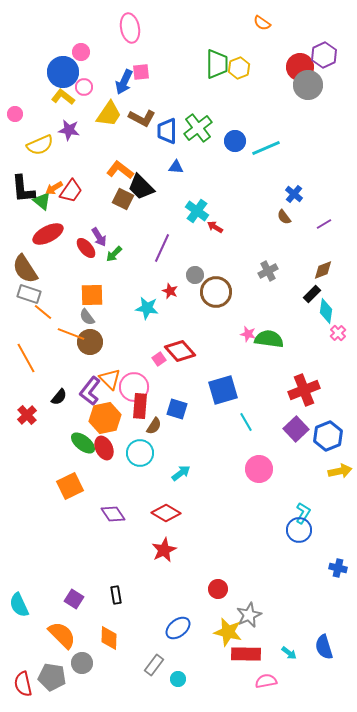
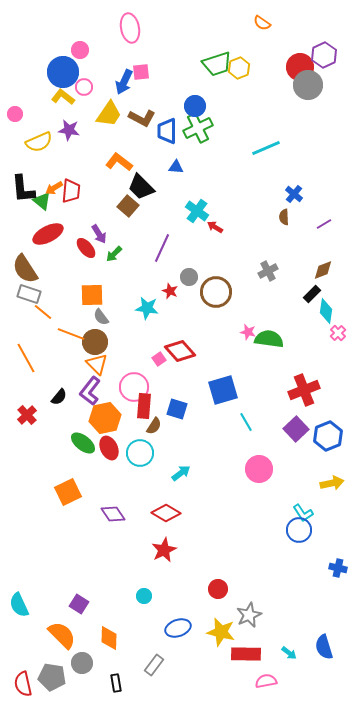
pink circle at (81, 52): moved 1 px left, 2 px up
green trapezoid at (217, 64): rotated 72 degrees clockwise
green cross at (198, 128): rotated 12 degrees clockwise
blue circle at (235, 141): moved 40 px left, 35 px up
yellow semicircle at (40, 145): moved 1 px left, 3 px up
orange L-shape at (120, 170): moved 1 px left, 8 px up
red trapezoid at (71, 191): rotated 30 degrees counterclockwise
brown square at (123, 199): moved 5 px right, 7 px down; rotated 15 degrees clockwise
brown semicircle at (284, 217): rotated 35 degrees clockwise
purple arrow at (99, 237): moved 3 px up
gray circle at (195, 275): moved 6 px left, 2 px down
gray semicircle at (87, 317): moved 14 px right
pink star at (248, 334): moved 2 px up
brown circle at (90, 342): moved 5 px right
orange triangle at (110, 379): moved 13 px left, 15 px up
red rectangle at (140, 406): moved 4 px right
red ellipse at (104, 448): moved 5 px right
yellow arrow at (340, 471): moved 8 px left, 12 px down
orange square at (70, 486): moved 2 px left, 6 px down
cyan L-shape at (303, 513): rotated 115 degrees clockwise
black rectangle at (116, 595): moved 88 px down
purple square at (74, 599): moved 5 px right, 5 px down
blue ellipse at (178, 628): rotated 20 degrees clockwise
yellow star at (228, 632): moved 7 px left
cyan circle at (178, 679): moved 34 px left, 83 px up
